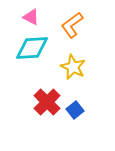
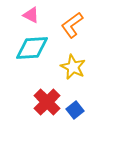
pink triangle: moved 2 px up
